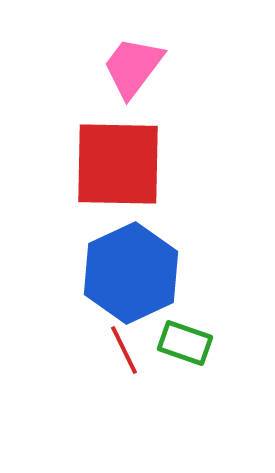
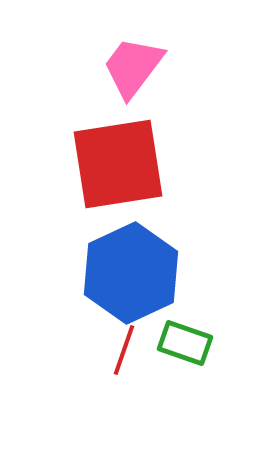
red square: rotated 10 degrees counterclockwise
red line: rotated 45 degrees clockwise
